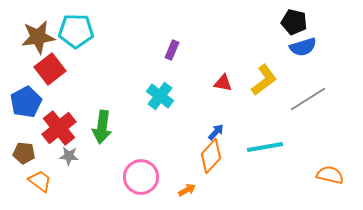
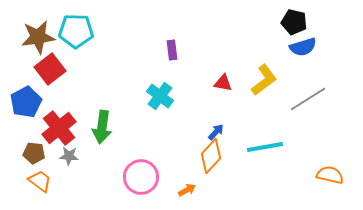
purple rectangle: rotated 30 degrees counterclockwise
brown pentagon: moved 10 px right
